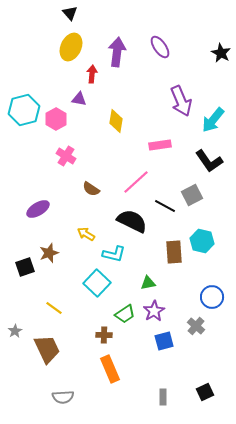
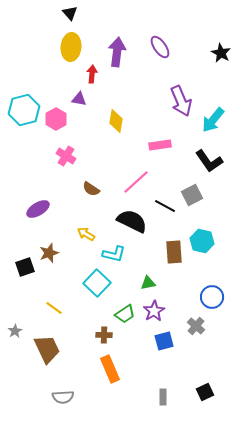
yellow ellipse at (71, 47): rotated 20 degrees counterclockwise
